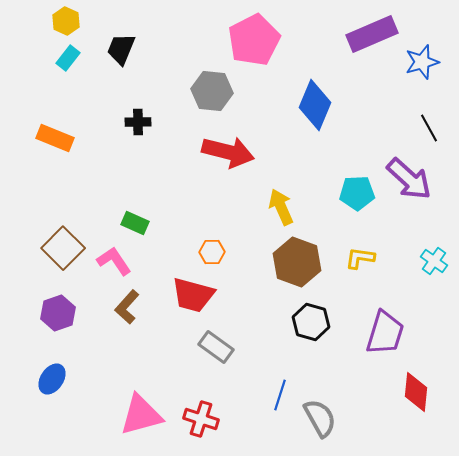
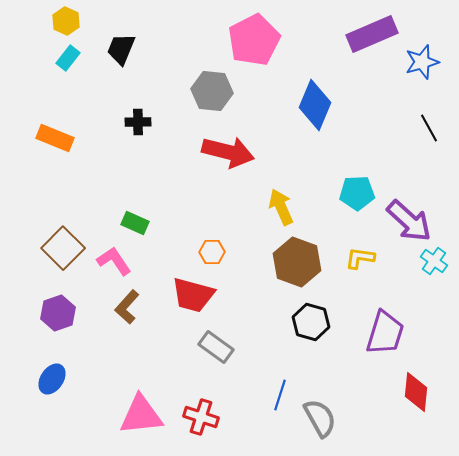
purple arrow: moved 42 px down
pink triangle: rotated 9 degrees clockwise
red cross: moved 2 px up
